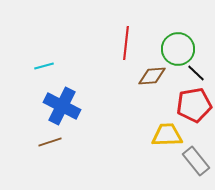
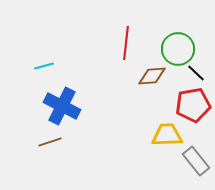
red pentagon: moved 1 px left
